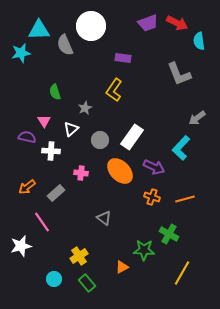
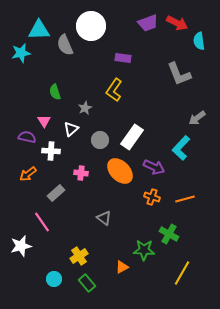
orange arrow: moved 1 px right, 13 px up
